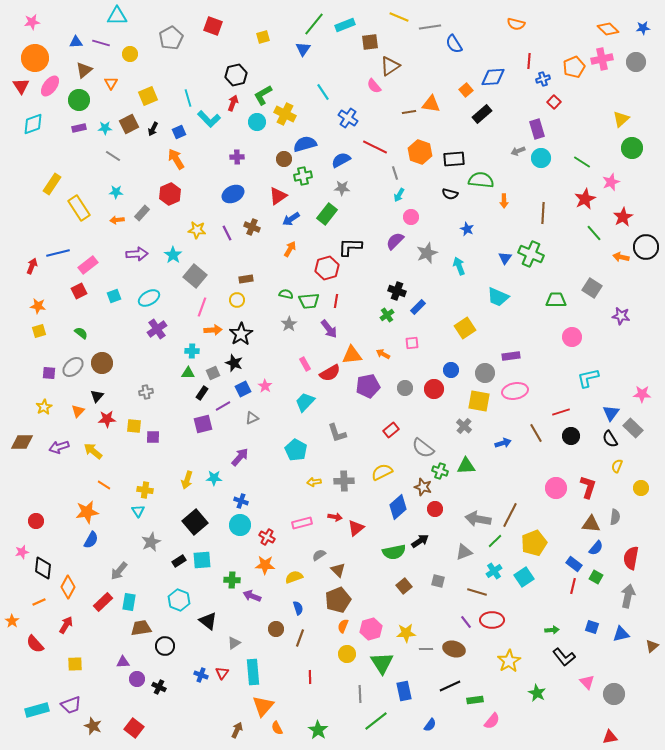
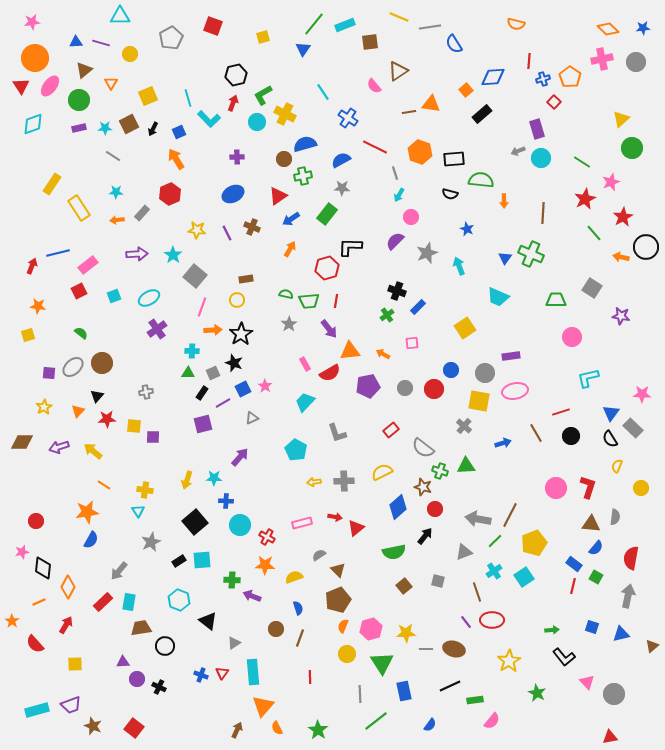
cyan triangle at (117, 16): moved 3 px right
brown triangle at (390, 66): moved 8 px right, 5 px down
orange pentagon at (574, 67): moved 4 px left, 10 px down; rotated 15 degrees counterclockwise
yellow square at (39, 331): moved 11 px left, 4 px down
orange triangle at (352, 355): moved 2 px left, 4 px up
purple line at (223, 406): moved 3 px up
blue cross at (241, 501): moved 15 px left; rotated 16 degrees counterclockwise
black arrow at (420, 541): moved 5 px right, 5 px up; rotated 18 degrees counterclockwise
brown line at (477, 592): rotated 54 degrees clockwise
